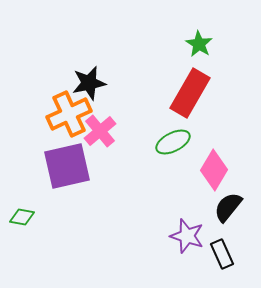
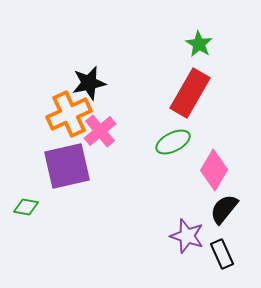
black semicircle: moved 4 px left, 2 px down
green diamond: moved 4 px right, 10 px up
